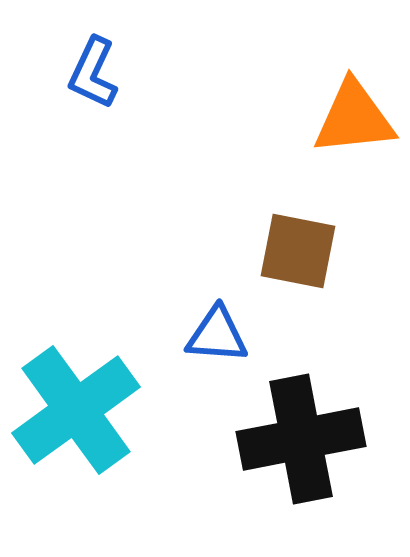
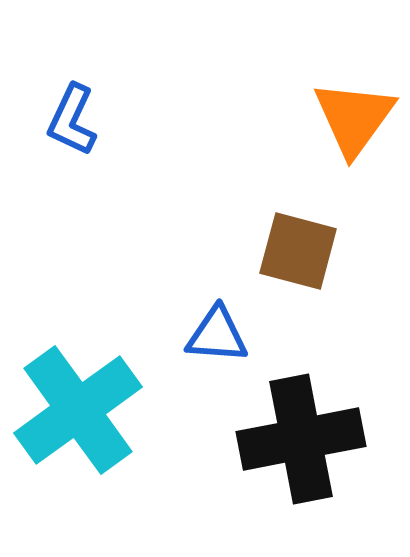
blue L-shape: moved 21 px left, 47 px down
orange triangle: rotated 48 degrees counterclockwise
brown square: rotated 4 degrees clockwise
cyan cross: moved 2 px right
